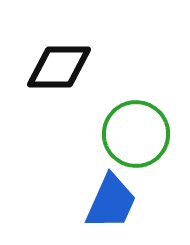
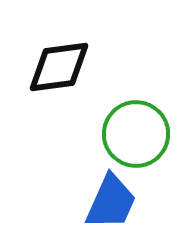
black diamond: rotated 8 degrees counterclockwise
